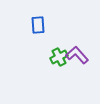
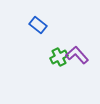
blue rectangle: rotated 48 degrees counterclockwise
